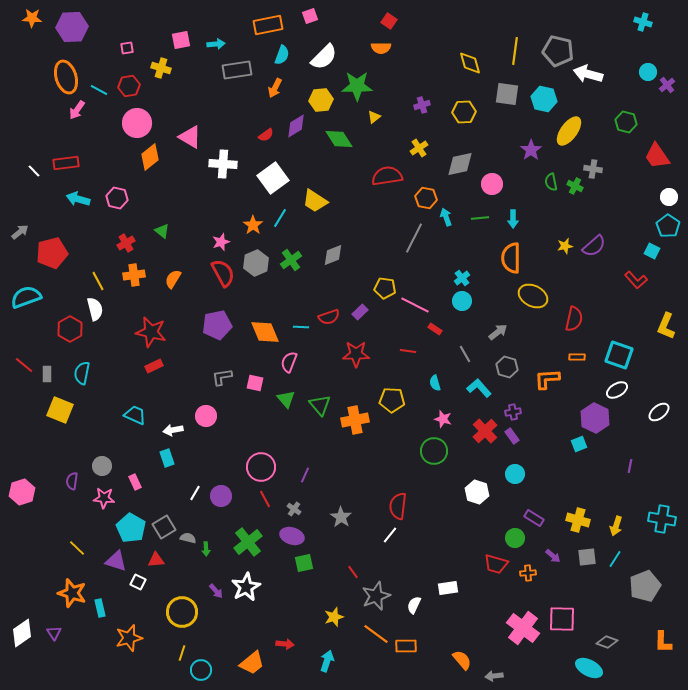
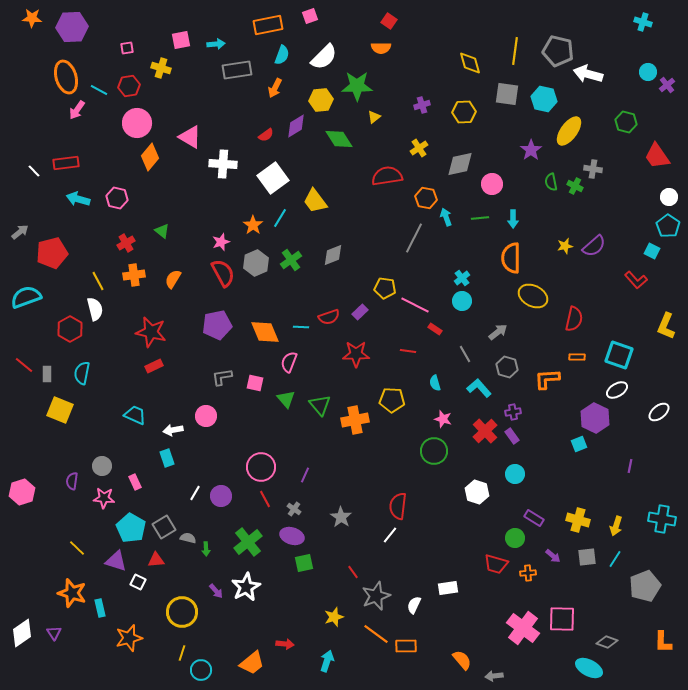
orange diamond at (150, 157): rotated 12 degrees counterclockwise
yellow trapezoid at (315, 201): rotated 20 degrees clockwise
